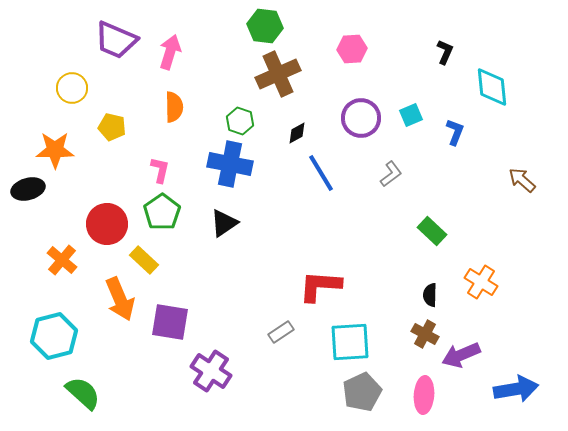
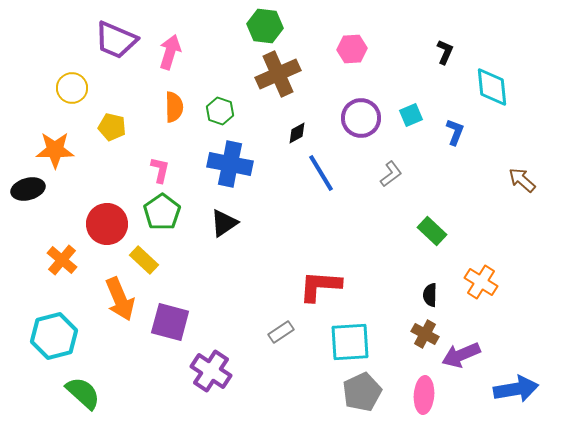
green hexagon at (240, 121): moved 20 px left, 10 px up
purple square at (170, 322): rotated 6 degrees clockwise
